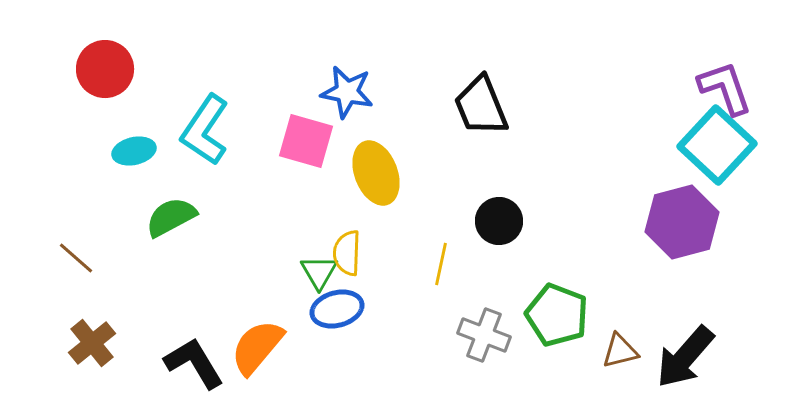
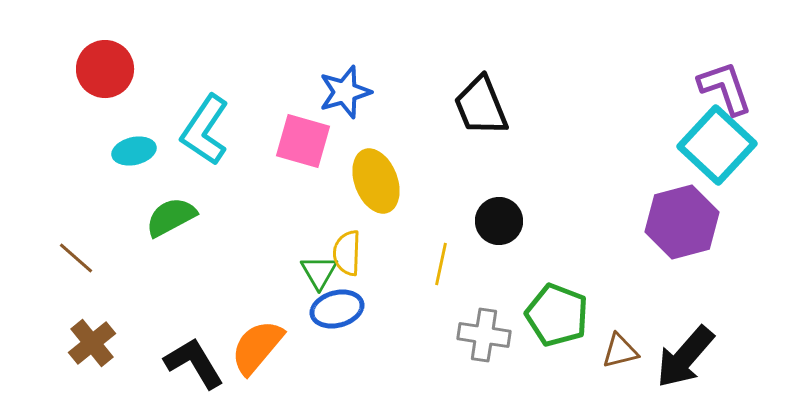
blue star: moved 2 px left; rotated 28 degrees counterclockwise
pink square: moved 3 px left
yellow ellipse: moved 8 px down
gray cross: rotated 12 degrees counterclockwise
